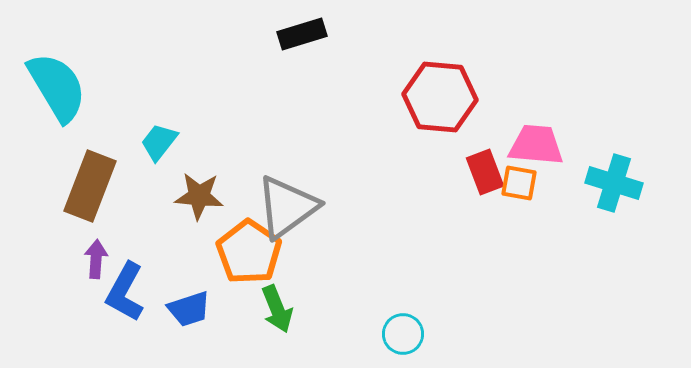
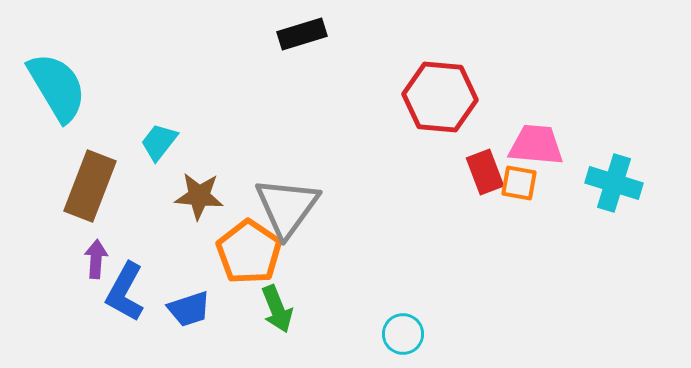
gray triangle: rotated 18 degrees counterclockwise
